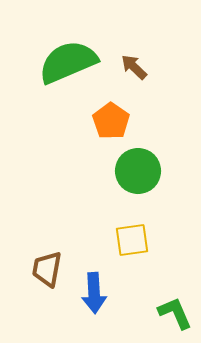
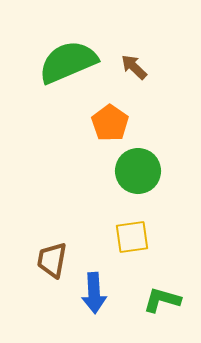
orange pentagon: moved 1 px left, 2 px down
yellow square: moved 3 px up
brown trapezoid: moved 5 px right, 9 px up
green L-shape: moved 13 px left, 13 px up; rotated 51 degrees counterclockwise
